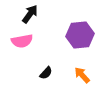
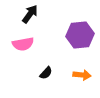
pink semicircle: moved 1 px right, 3 px down
orange arrow: rotated 138 degrees clockwise
